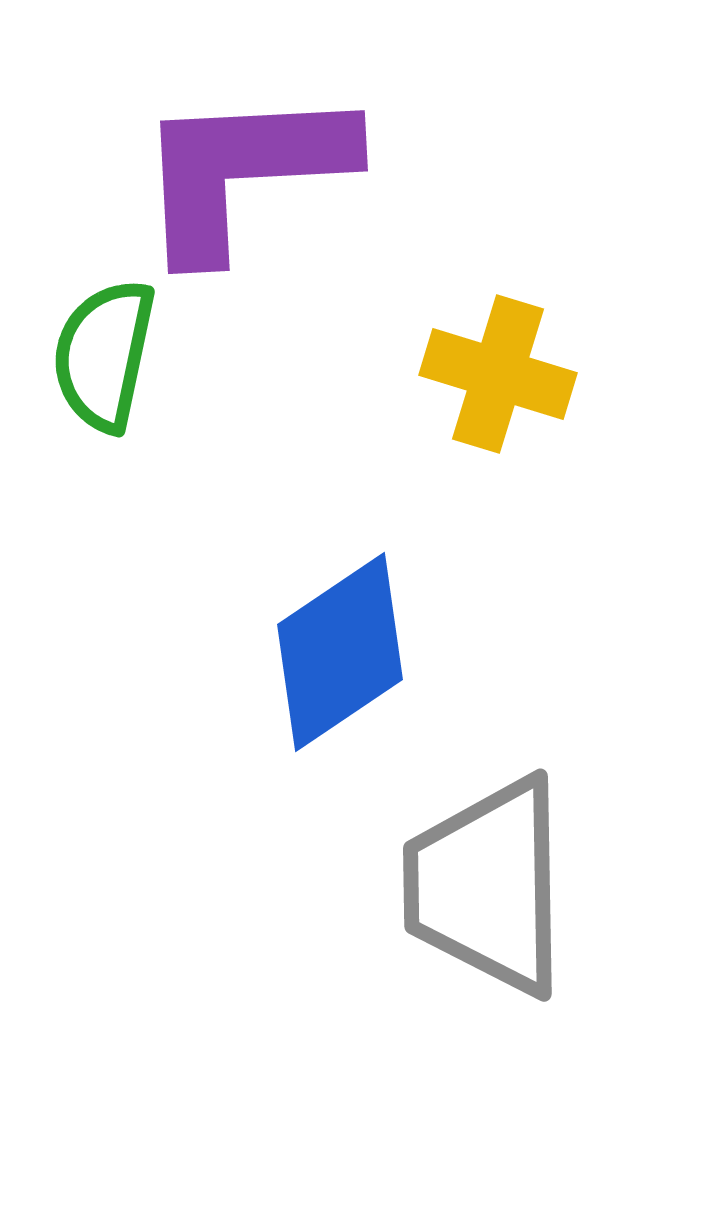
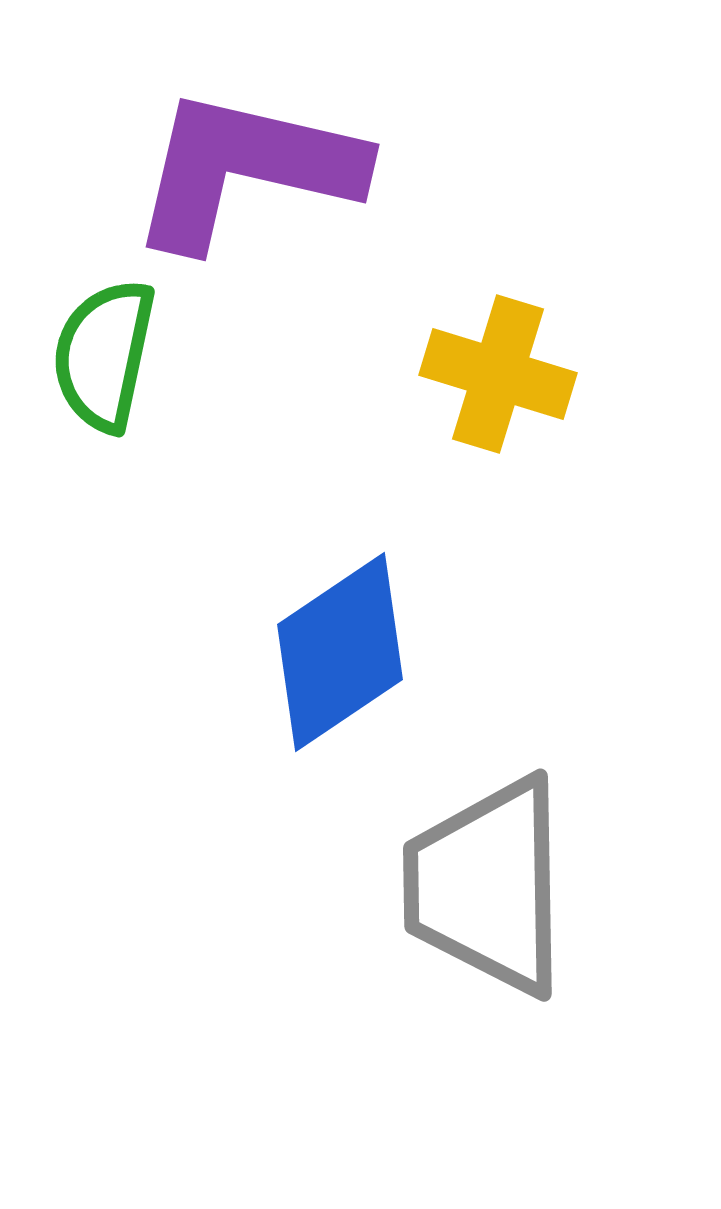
purple L-shape: moved 3 px right, 2 px up; rotated 16 degrees clockwise
